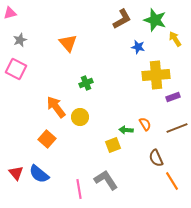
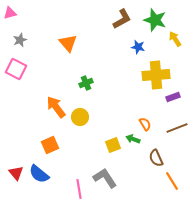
green arrow: moved 7 px right, 9 px down; rotated 16 degrees clockwise
orange square: moved 3 px right, 6 px down; rotated 24 degrees clockwise
gray L-shape: moved 1 px left, 2 px up
